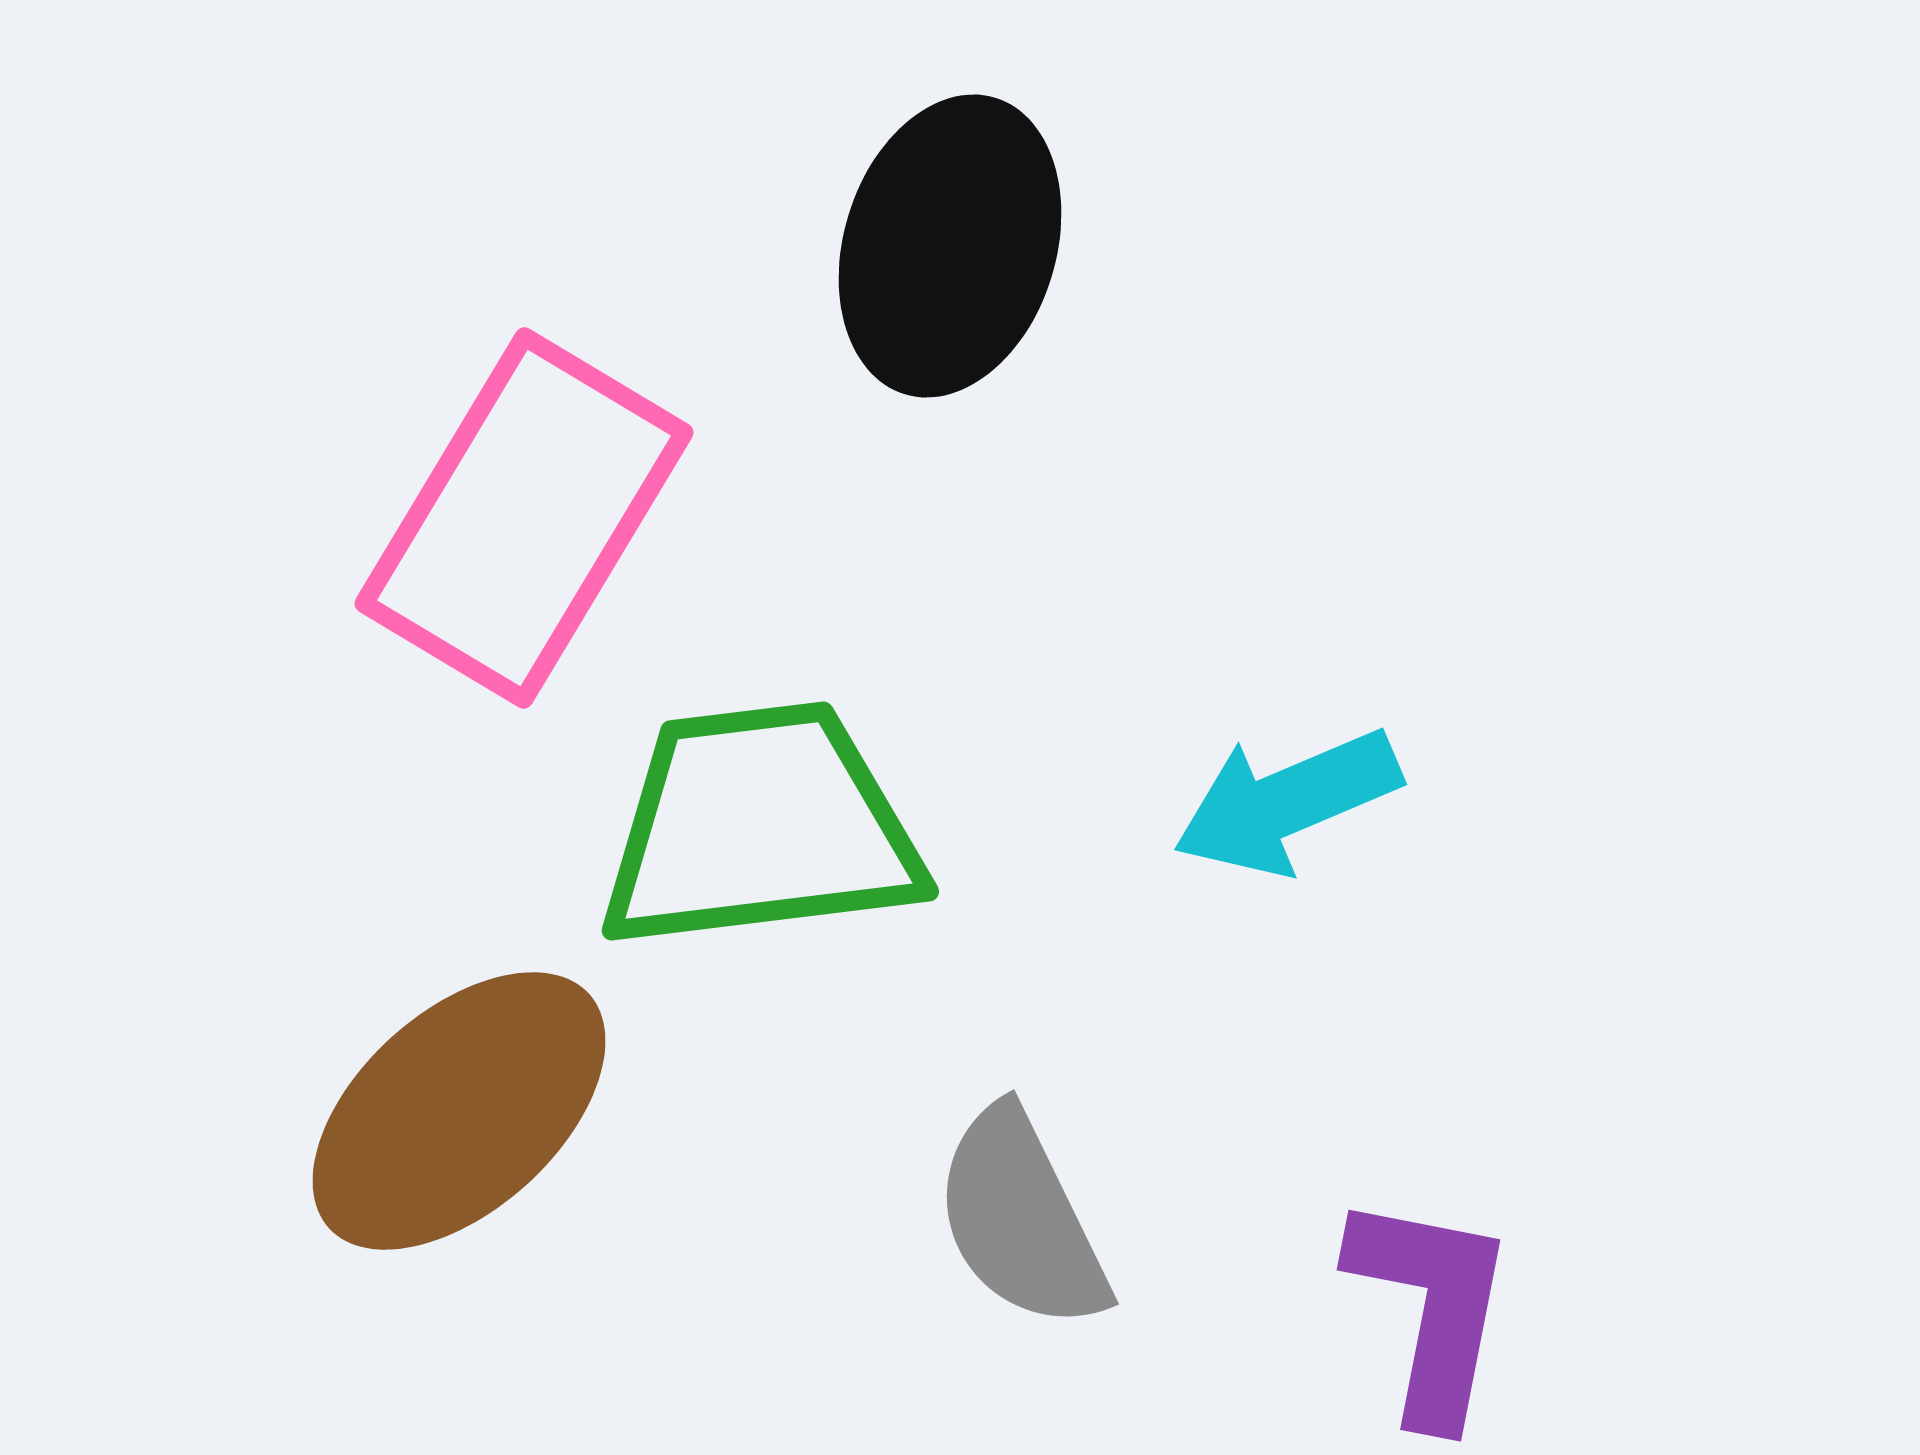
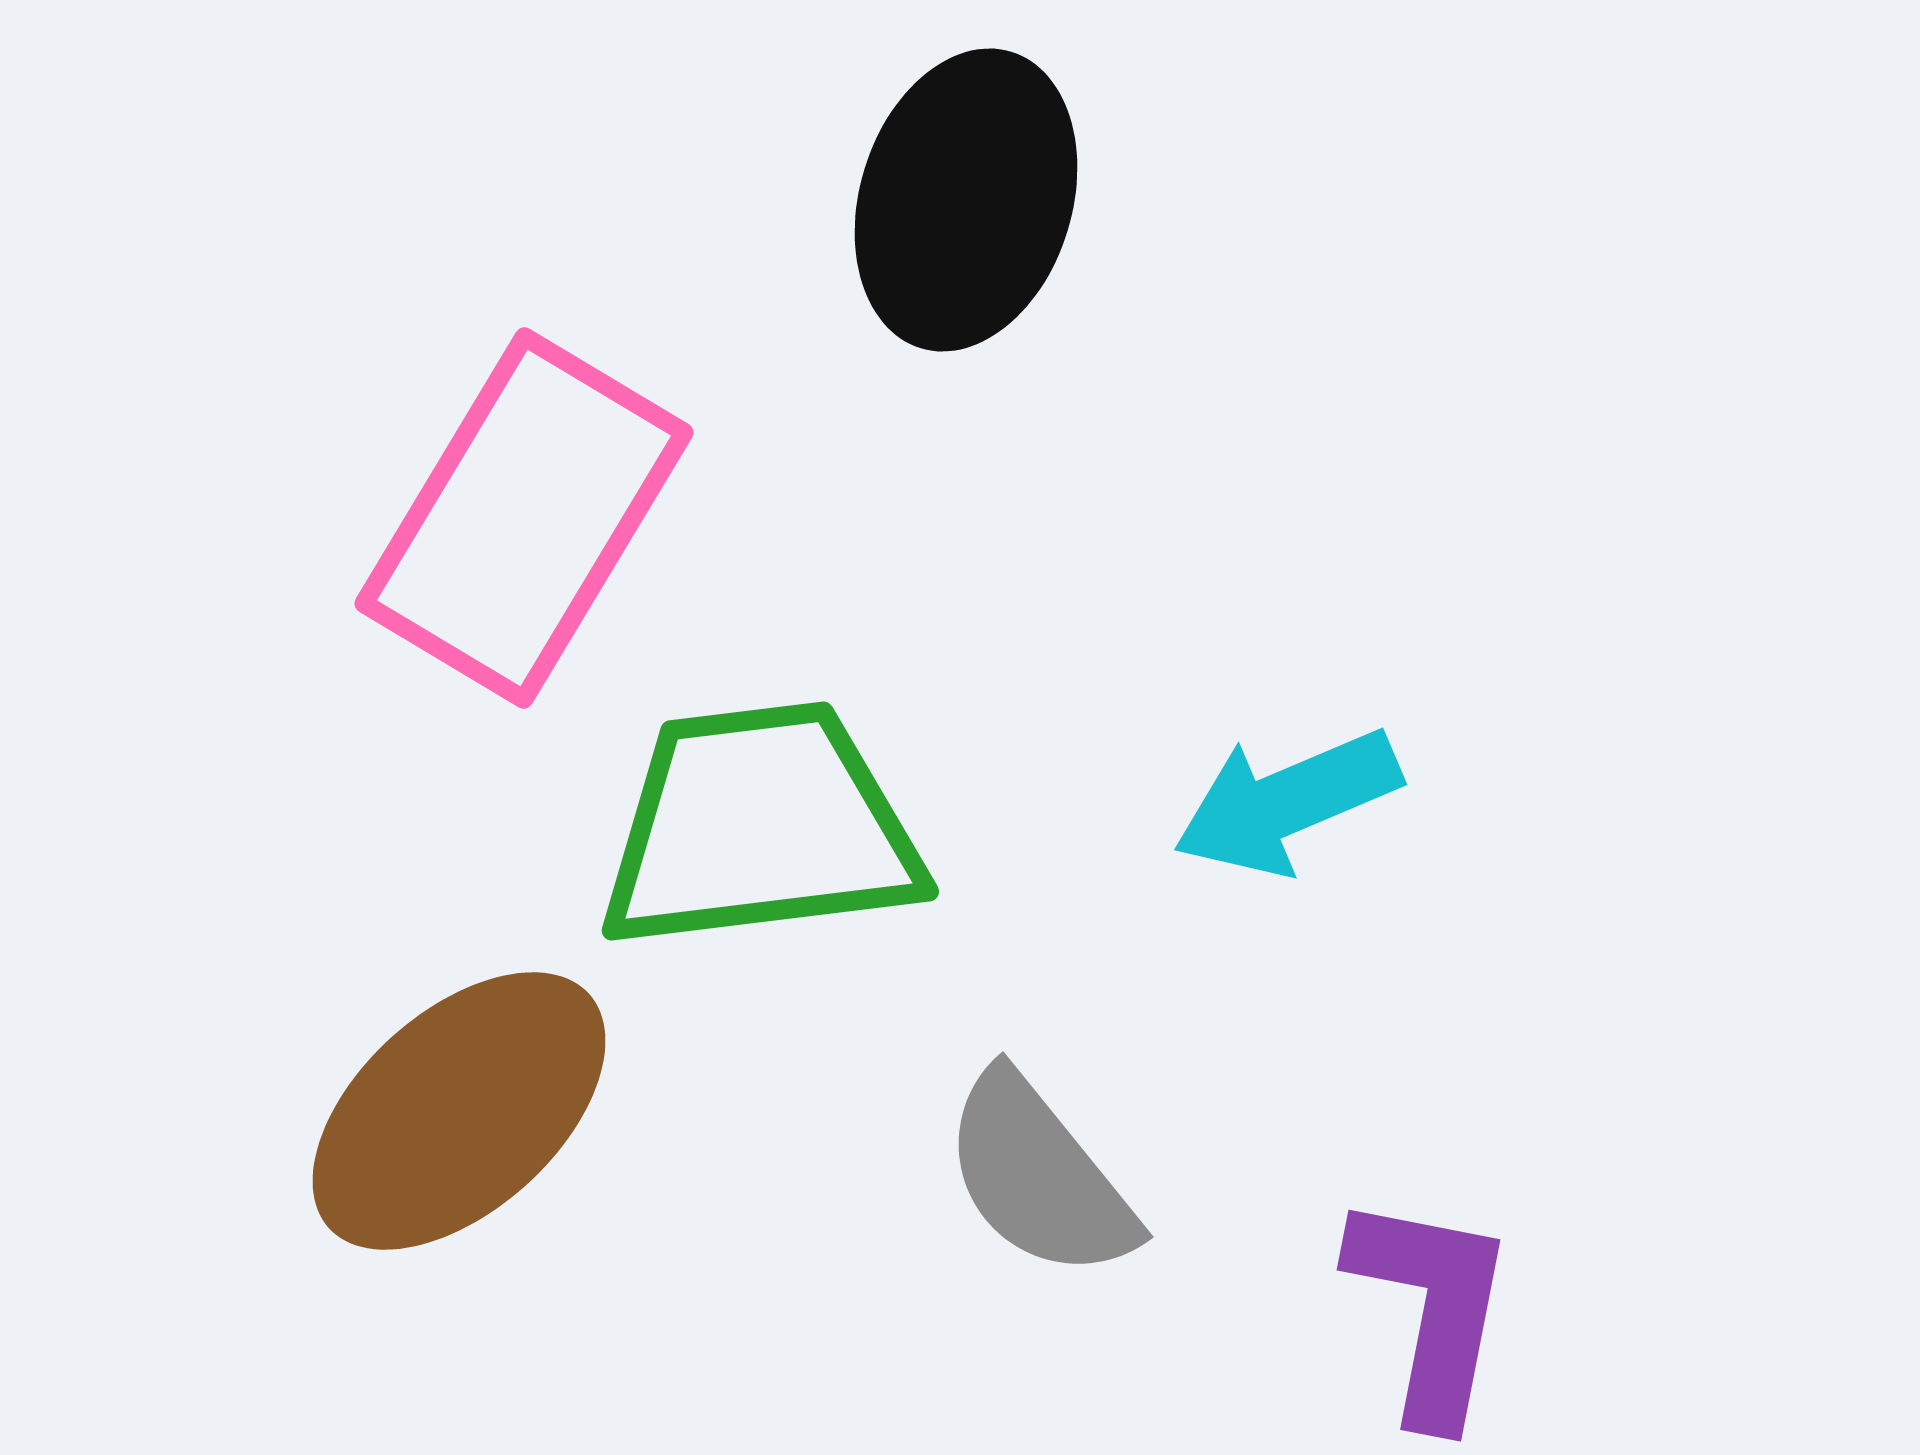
black ellipse: moved 16 px right, 46 px up
gray semicircle: moved 18 px right, 43 px up; rotated 13 degrees counterclockwise
